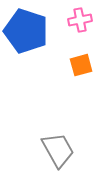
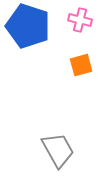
pink cross: rotated 25 degrees clockwise
blue pentagon: moved 2 px right, 5 px up
